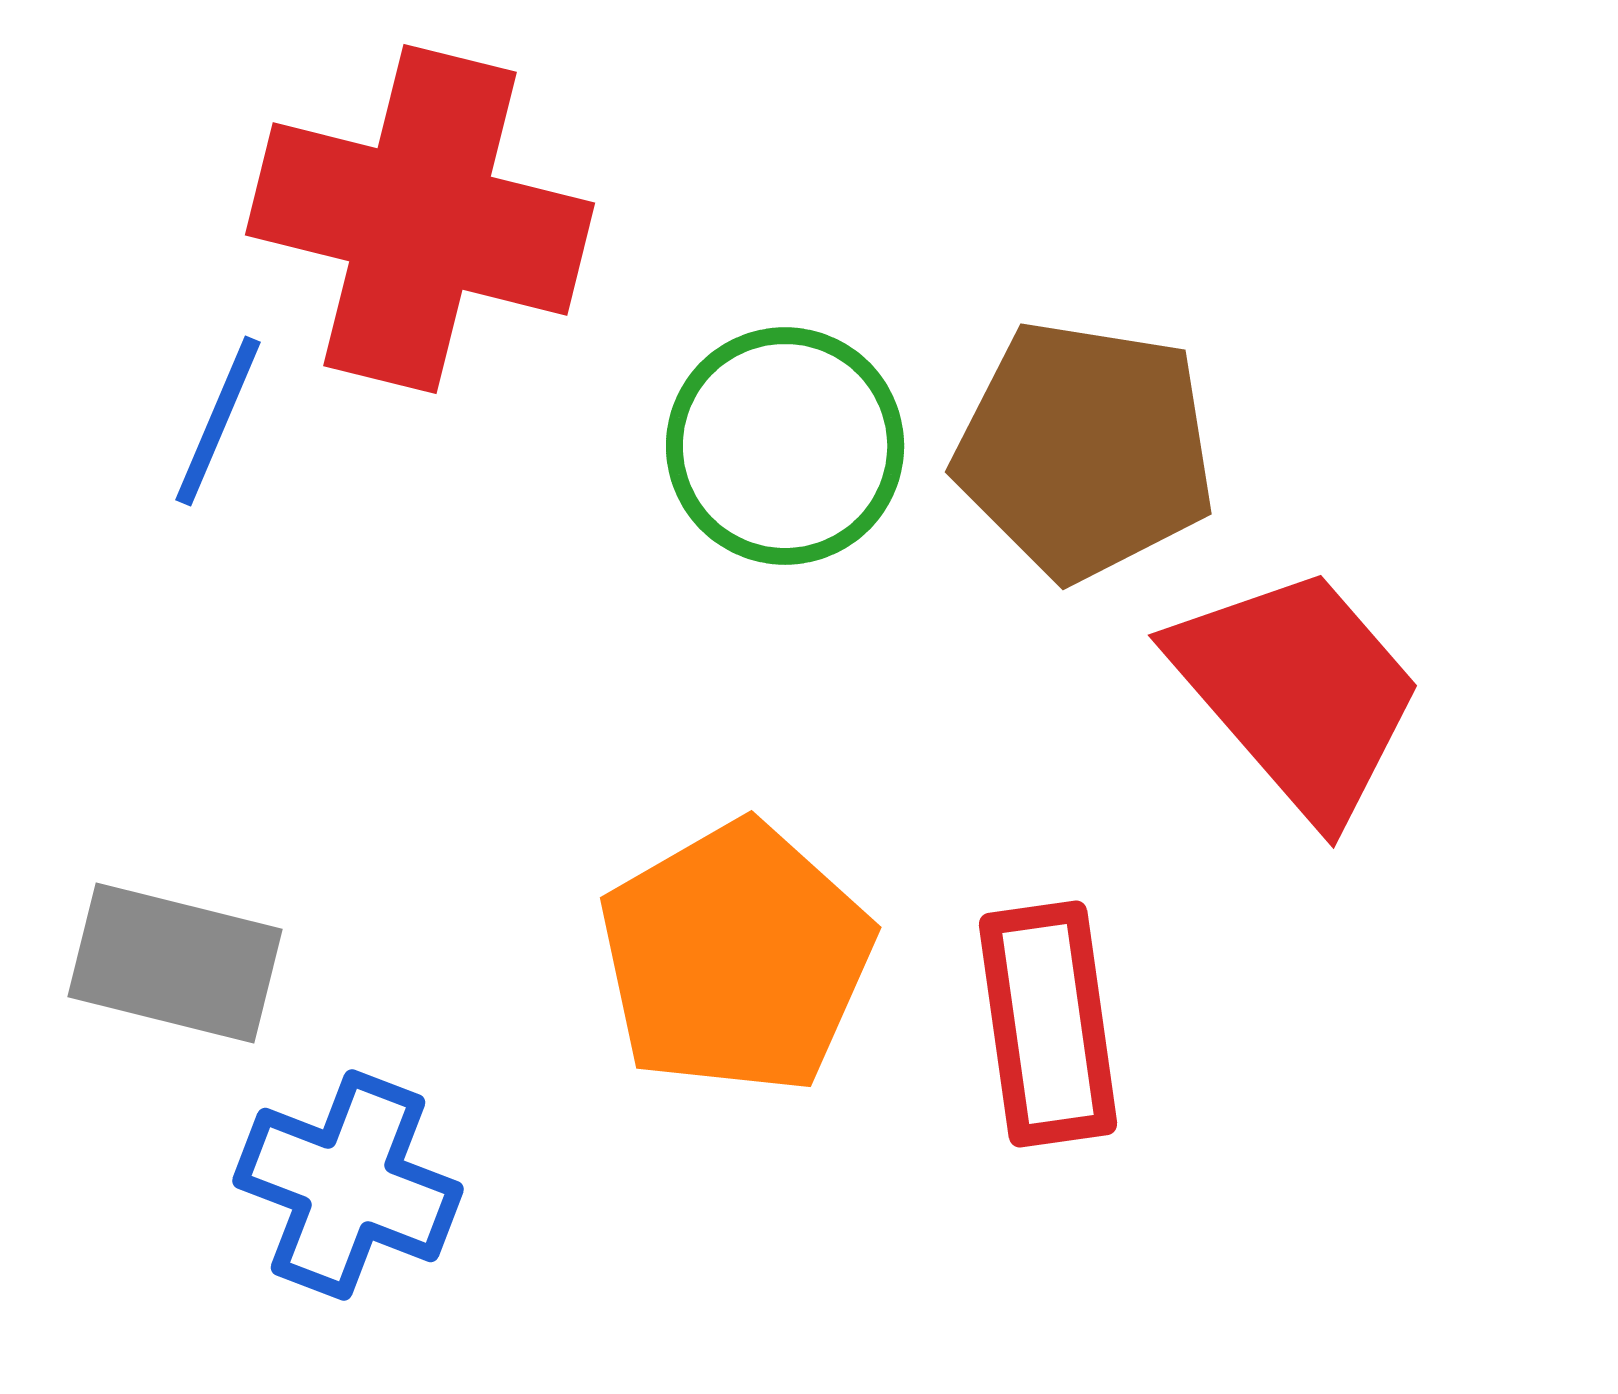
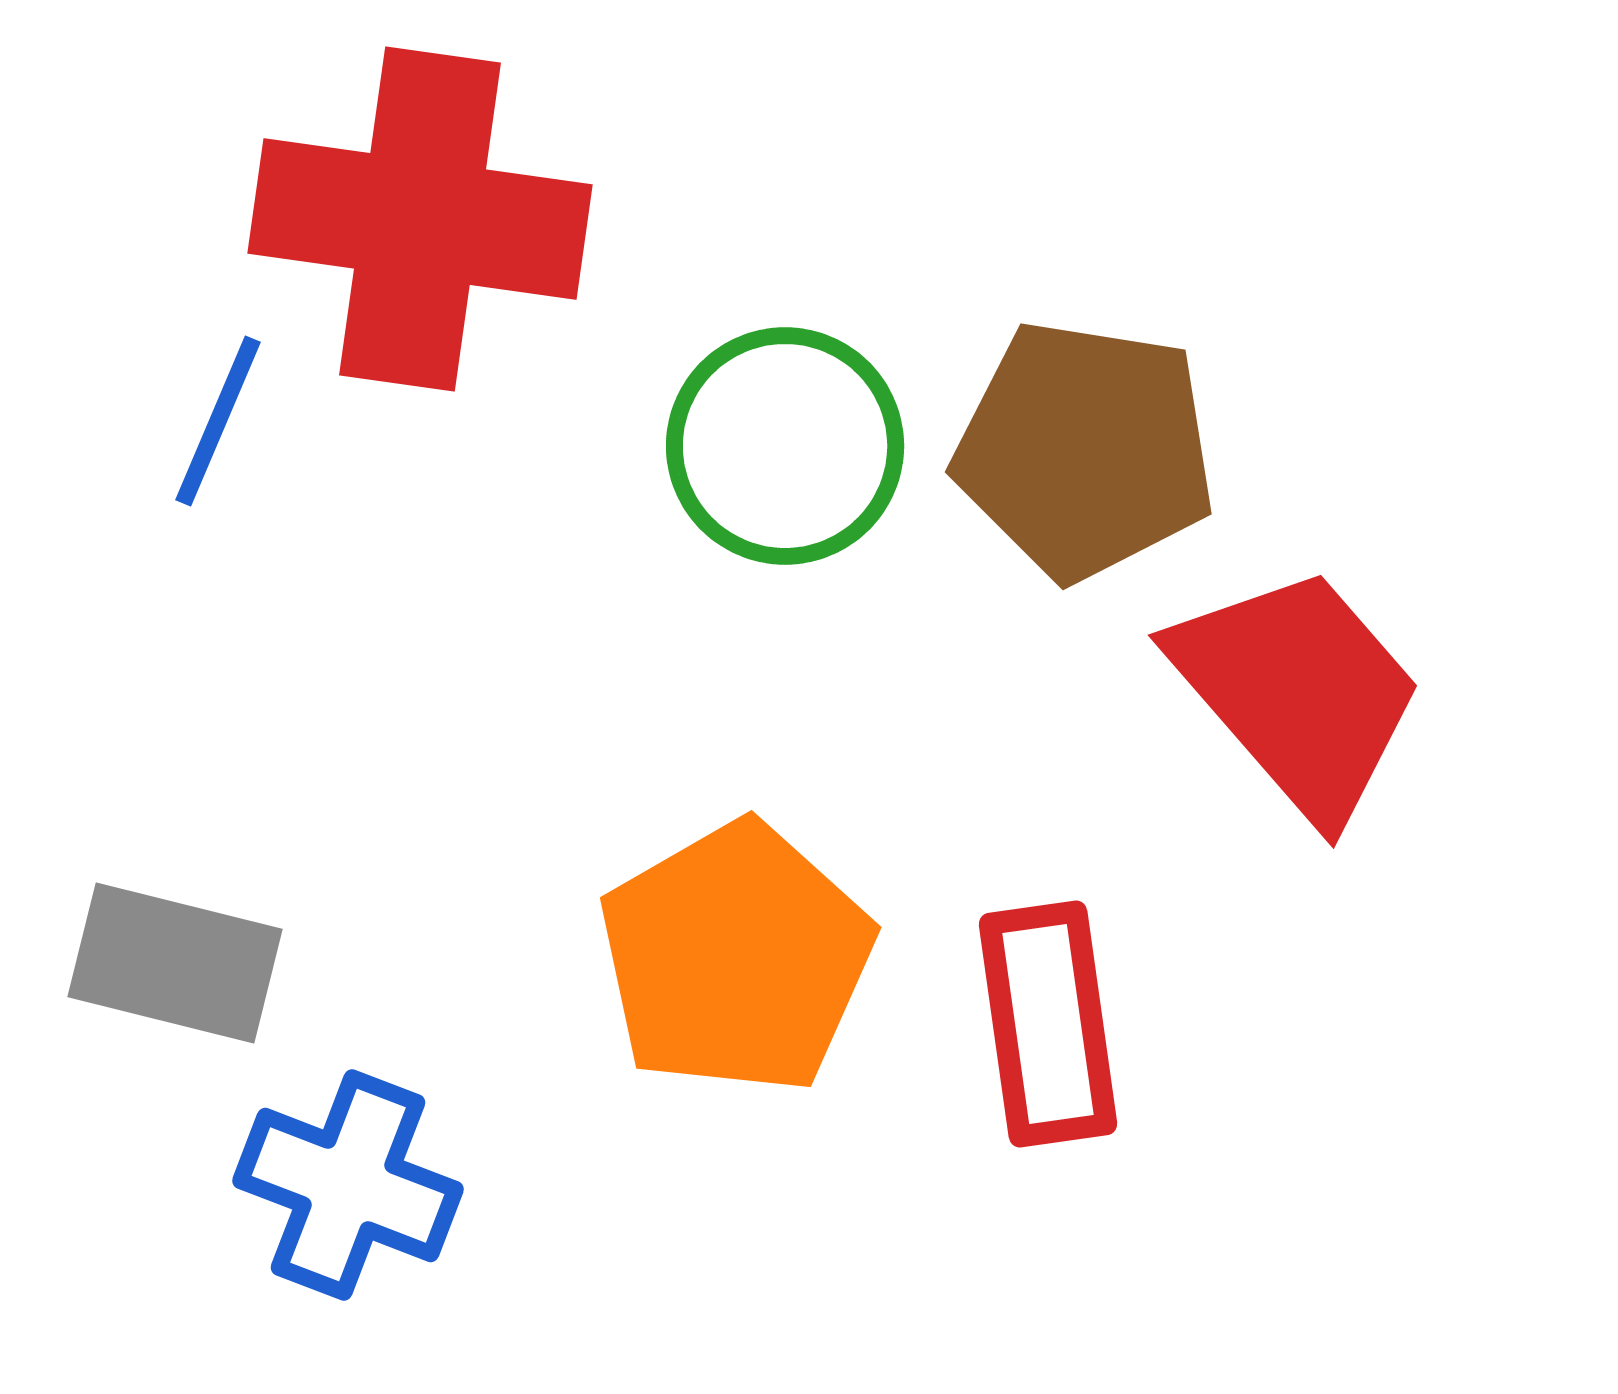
red cross: rotated 6 degrees counterclockwise
